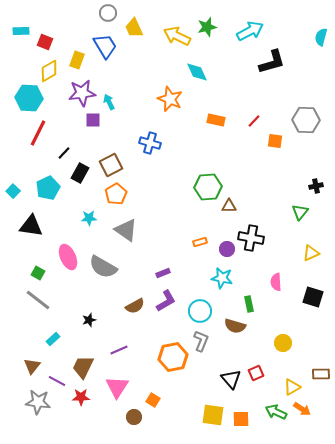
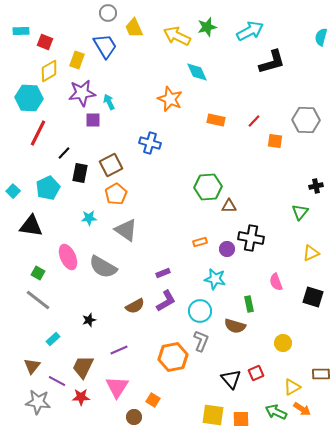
black rectangle at (80, 173): rotated 18 degrees counterclockwise
cyan star at (222, 278): moved 7 px left, 1 px down
pink semicircle at (276, 282): rotated 18 degrees counterclockwise
